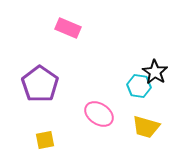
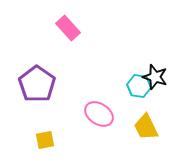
pink rectangle: rotated 25 degrees clockwise
black star: moved 5 px down; rotated 15 degrees counterclockwise
purple pentagon: moved 3 px left
yellow trapezoid: rotated 48 degrees clockwise
